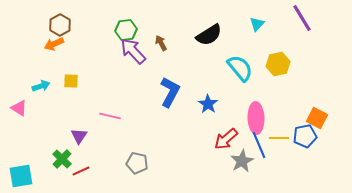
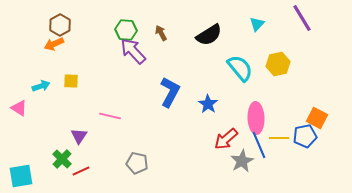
green hexagon: rotated 10 degrees clockwise
brown arrow: moved 10 px up
